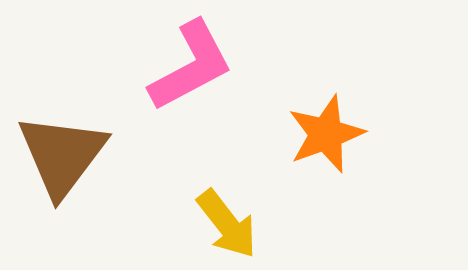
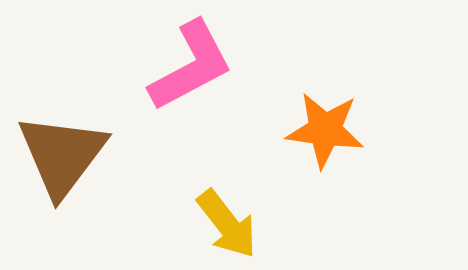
orange star: moved 1 px left, 4 px up; rotated 28 degrees clockwise
